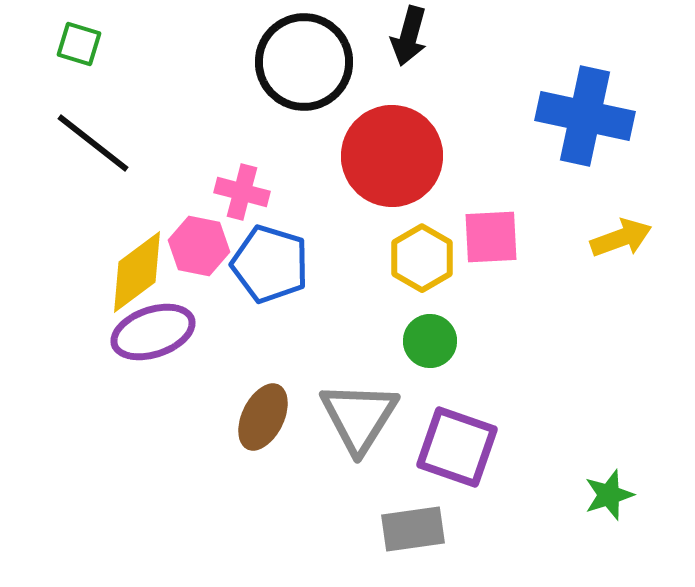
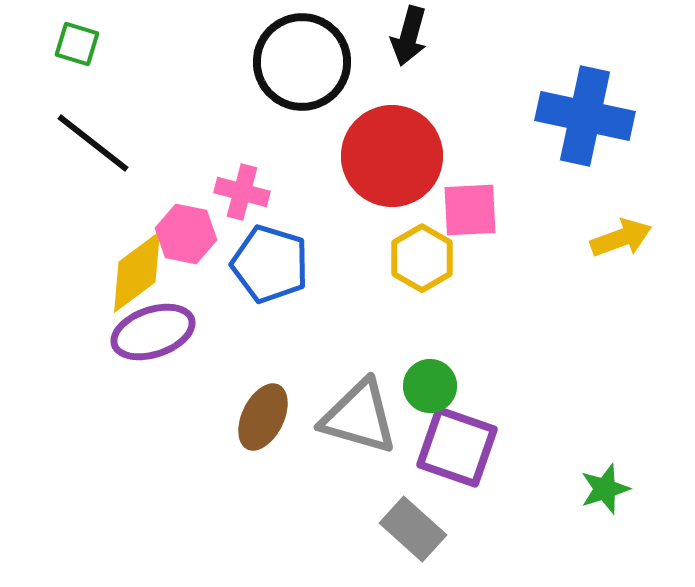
green square: moved 2 px left
black circle: moved 2 px left
pink square: moved 21 px left, 27 px up
pink hexagon: moved 13 px left, 12 px up
green circle: moved 45 px down
gray triangle: rotated 46 degrees counterclockwise
green star: moved 4 px left, 6 px up
gray rectangle: rotated 50 degrees clockwise
